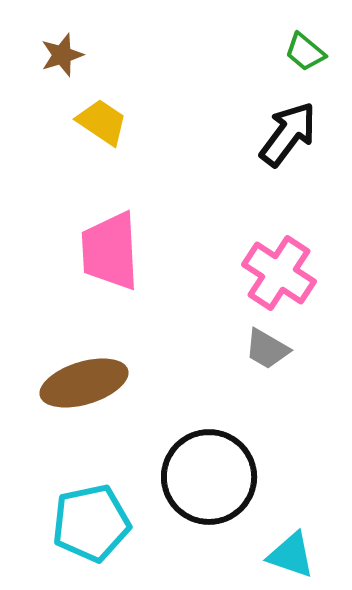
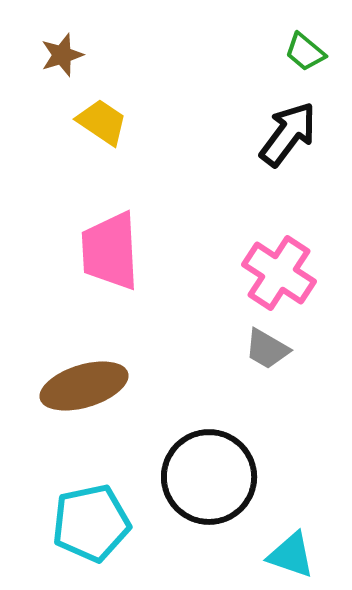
brown ellipse: moved 3 px down
